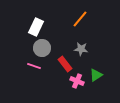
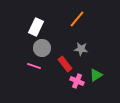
orange line: moved 3 px left
